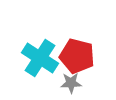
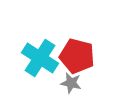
gray star: rotated 15 degrees clockwise
